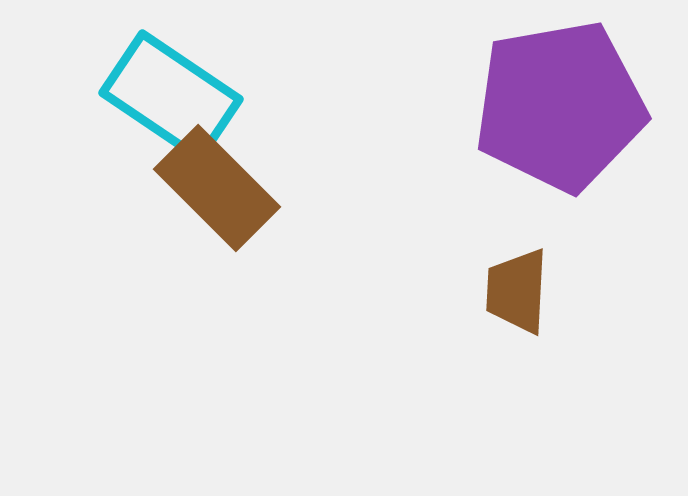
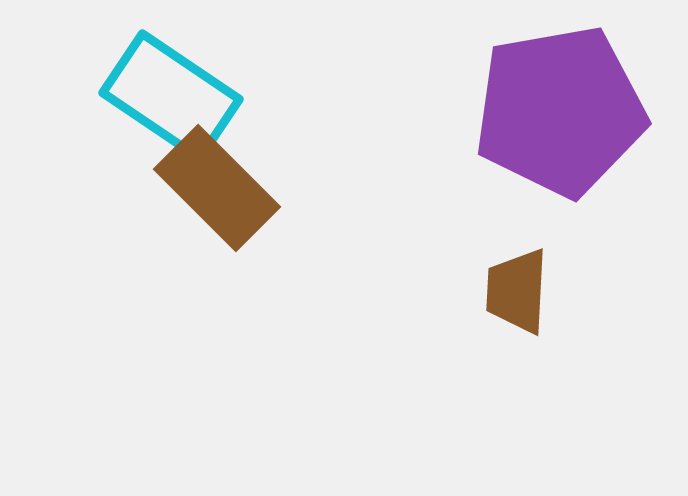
purple pentagon: moved 5 px down
